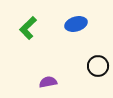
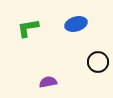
green L-shape: rotated 35 degrees clockwise
black circle: moved 4 px up
